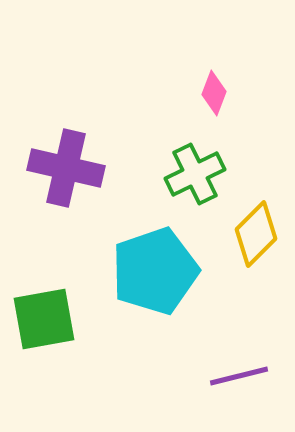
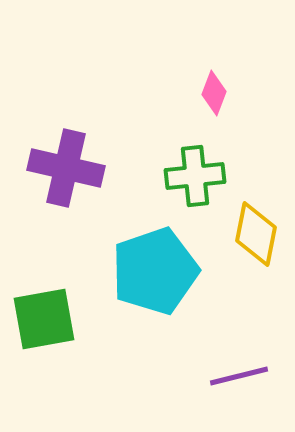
green cross: moved 2 px down; rotated 20 degrees clockwise
yellow diamond: rotated 34 degrees counterclockwise
